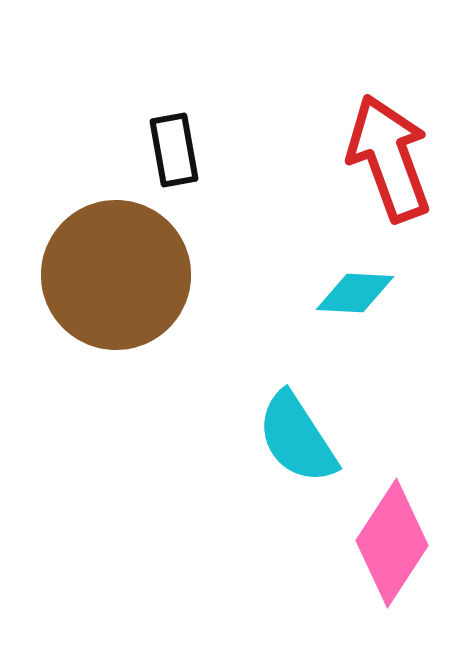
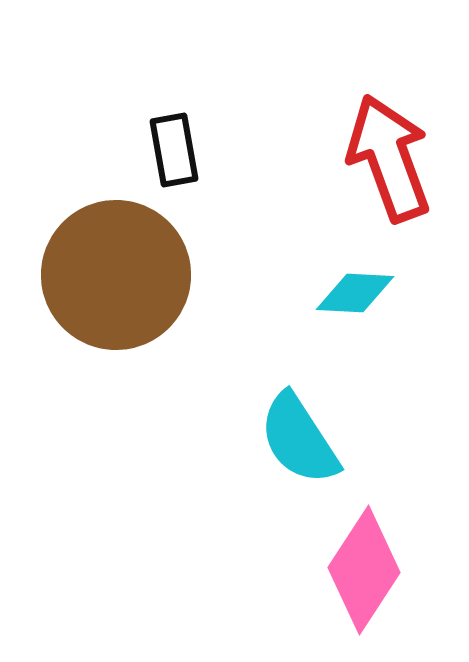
cyan semicircle: moved 2 px right, 1 px down
pink diamond: moved 28 px left, 27 px down
